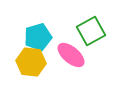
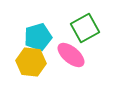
green square: moved 6 px left, 3 px up
